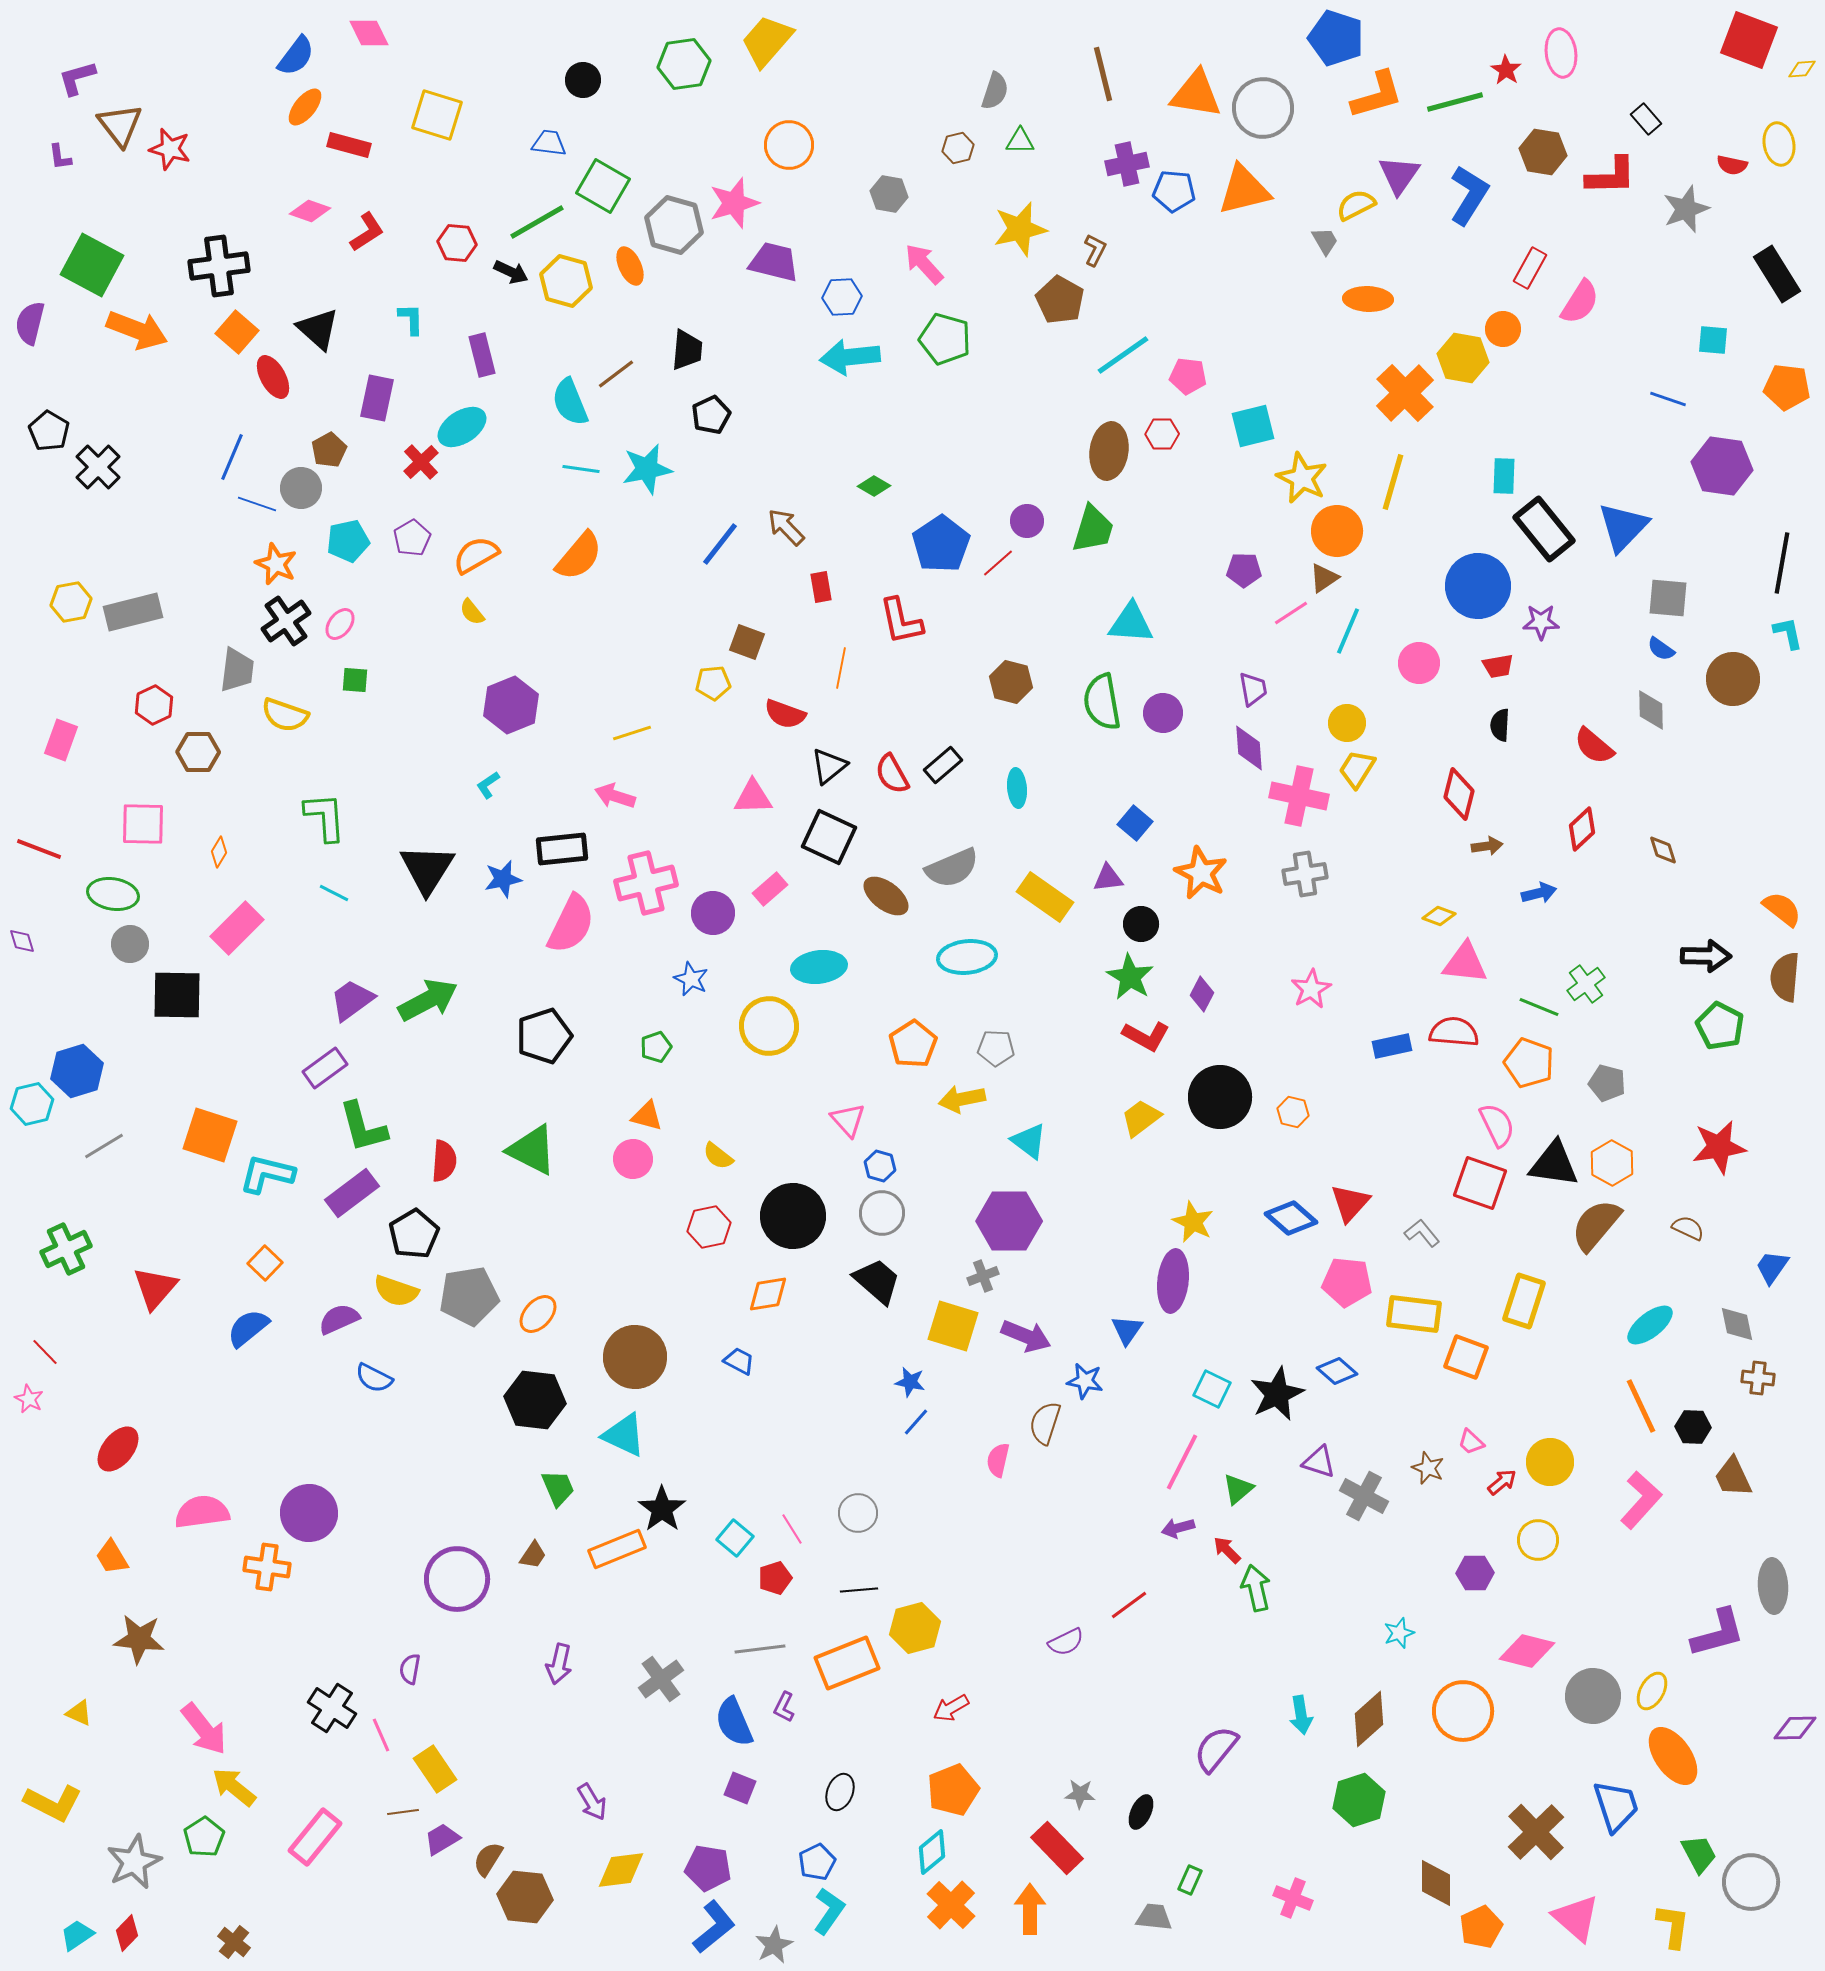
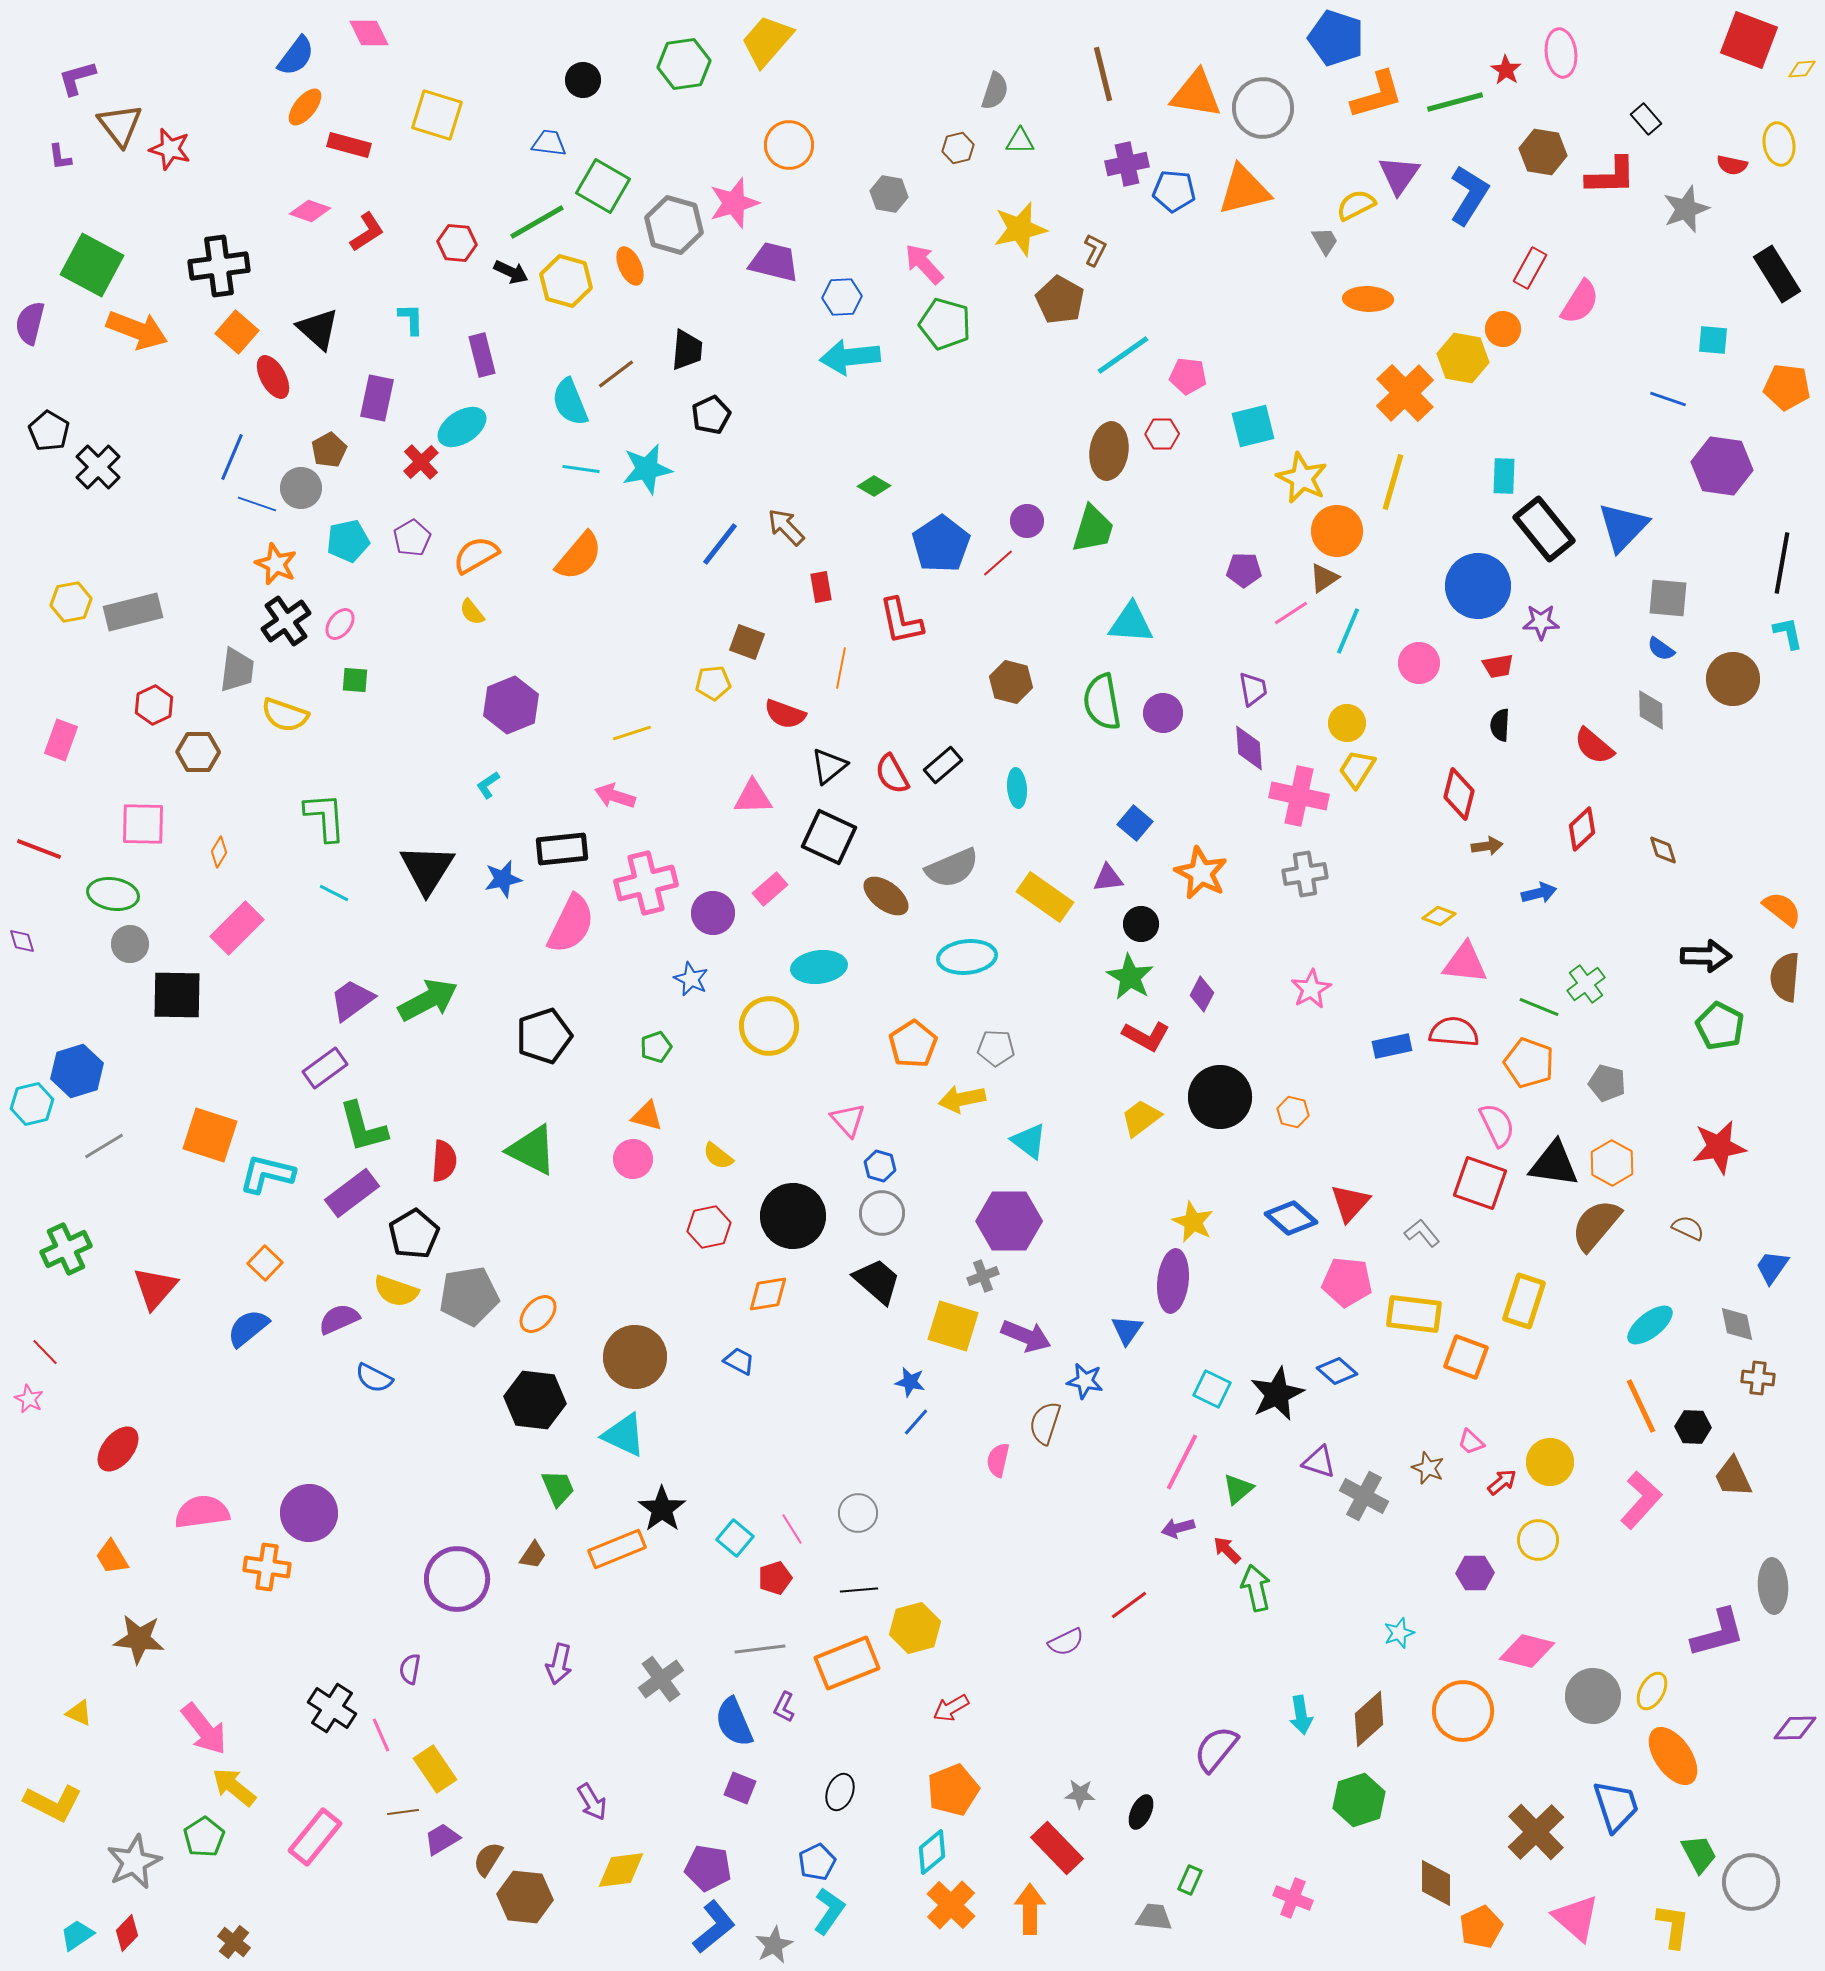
green pentagon at (945, 339): moved 15 px up
